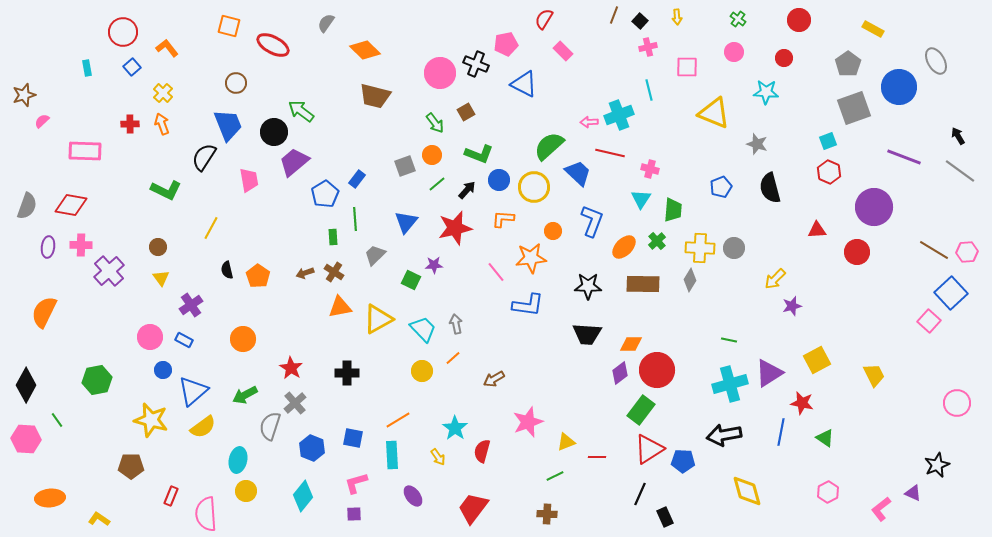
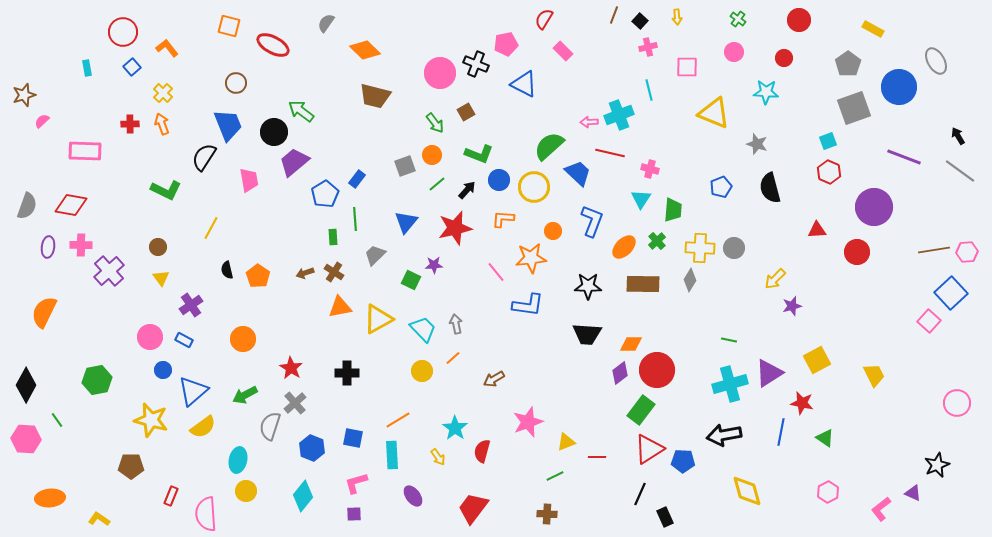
brown line at (934, 250): rotated 40 degrees counterclockwise
